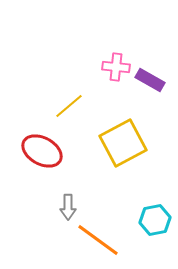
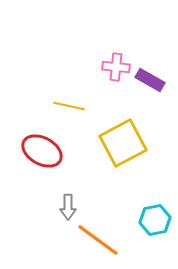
yellow line: rotated 52 degrees clockwise
